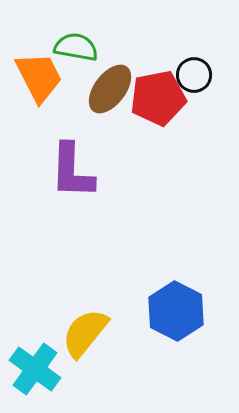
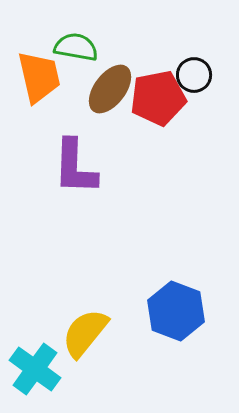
orange trapezoid: rotated 14 degrees clockwise
purple L-shape: moved 3 px right, 4 px up
blue hexagon: rotated 6 degrees counterclockwise
